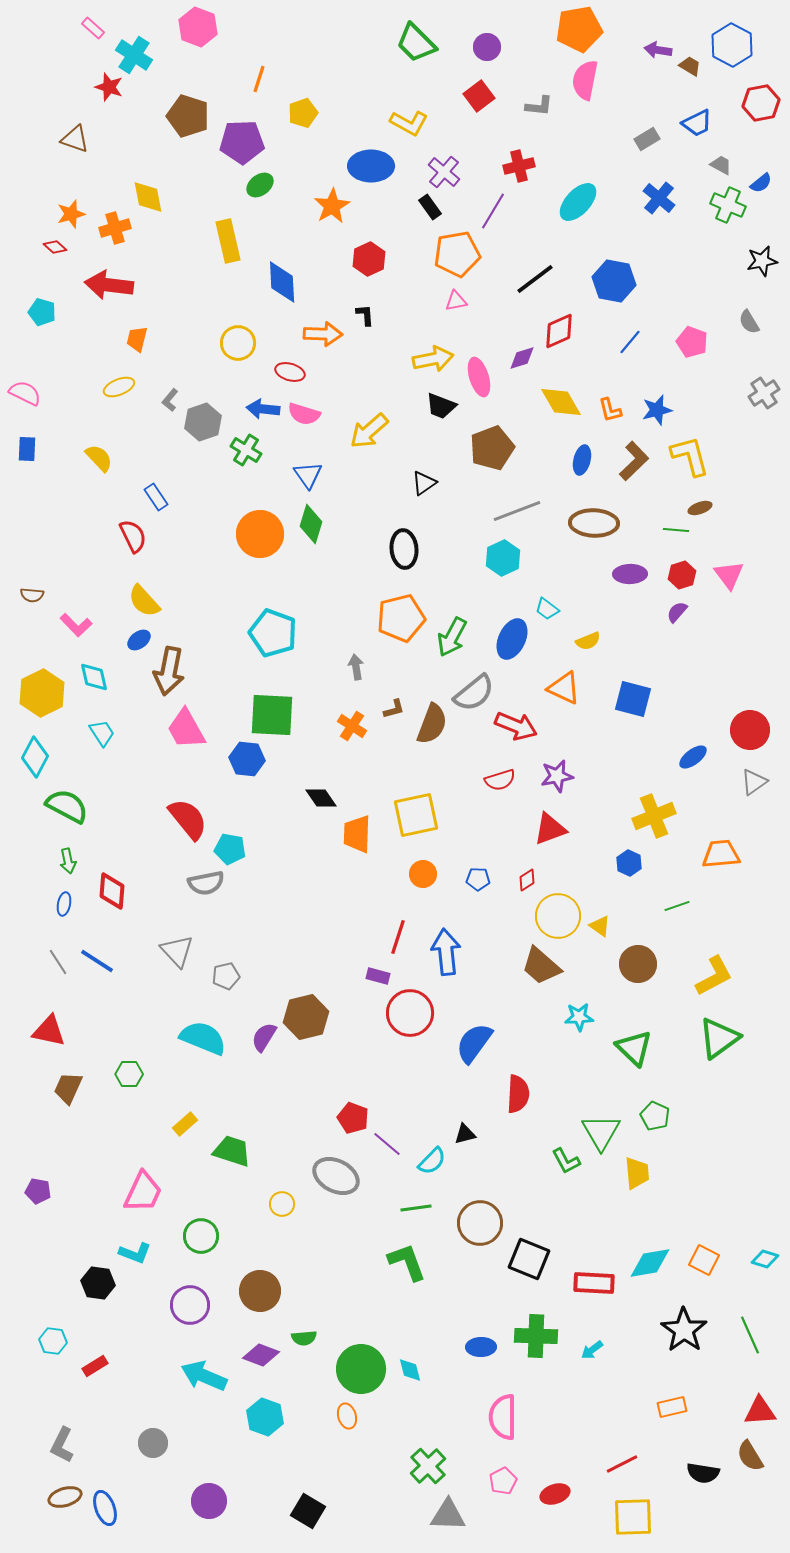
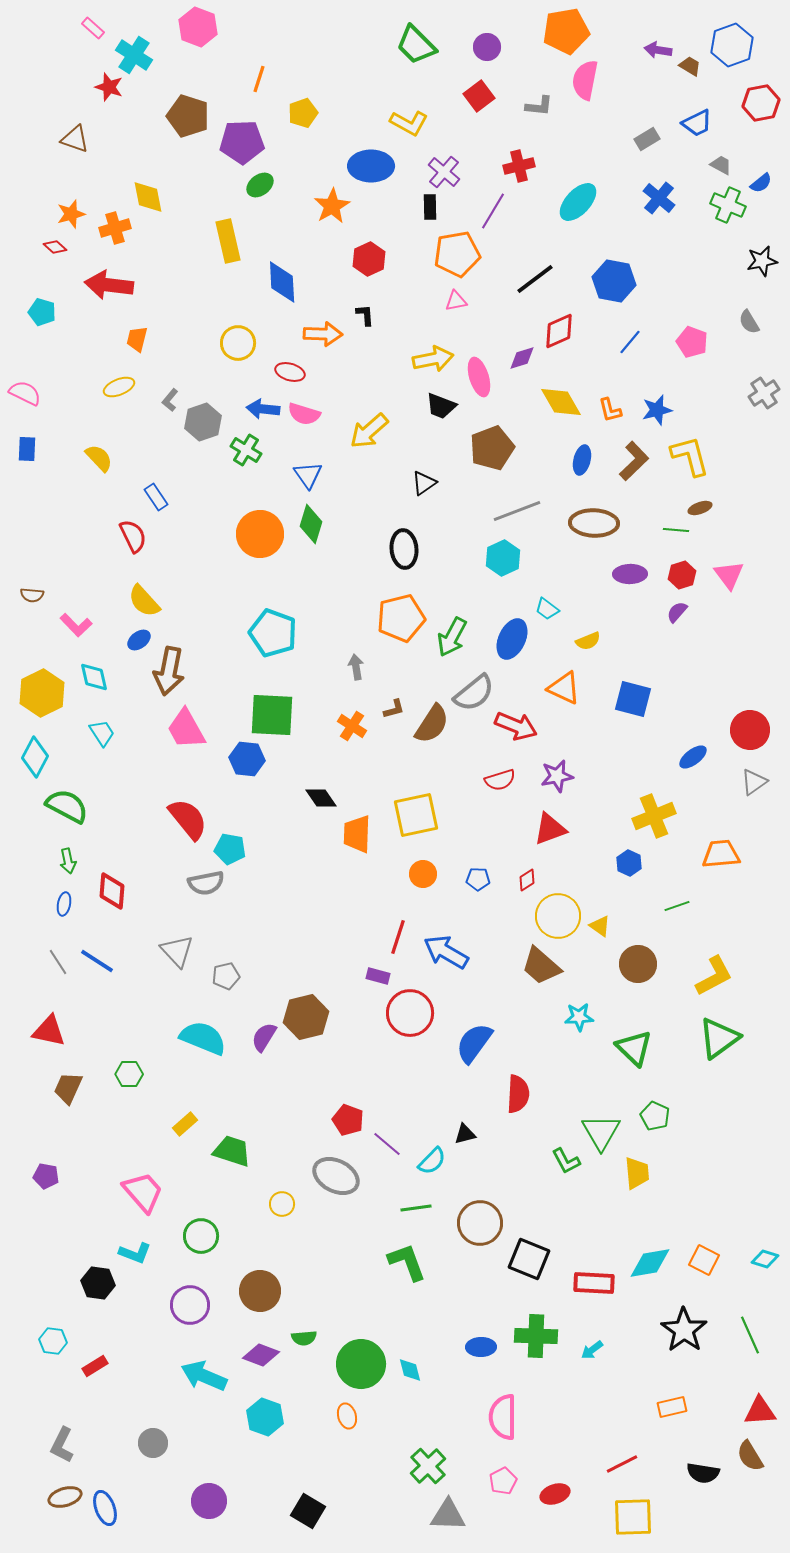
orange pentagon at (579, 29): moved 13 px left, 2 px down
green trapezoid at (416, 43): moved 2 px down
blue hexagon at (732, 45): rotated 12 degrees clockwise
black rectangle at (430, 207): rotated 35 degrees clockwise
brown semicircle at (432, 724): rotated 12 degrees clockwise
blue arrow at (446, 952): rotated 54 degrees counterclockwise
red pentagon at (353, 1118): moved 5 px left, 2 px down
purple pentagon at (38, 1191): moved 8 px right, 15 px up
pink trapezoid at (143, 1192): rotated 66 degrees counterclockwise
green circle at (361, 1369): moved 5 px up
